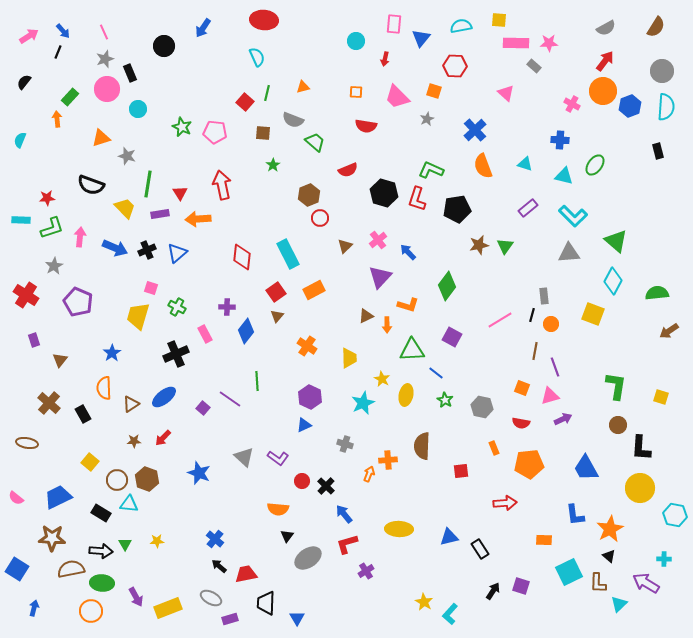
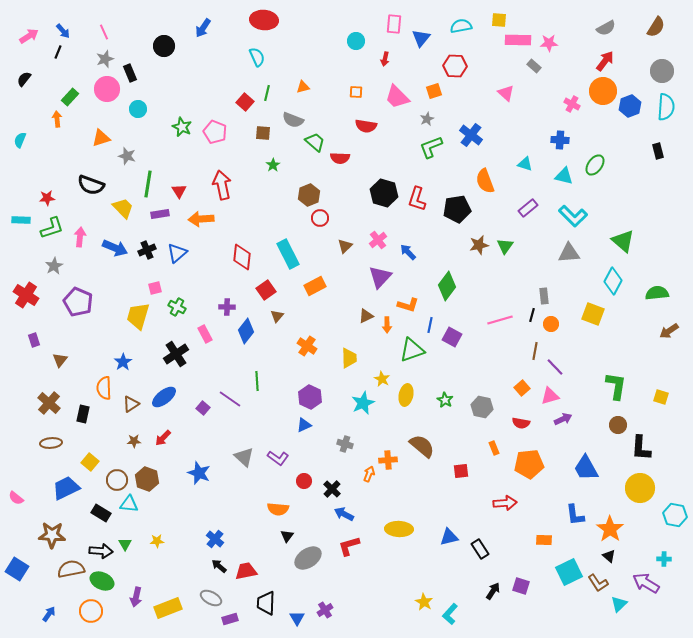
pink rectangle at (516, 43): moved 2 px right, 3 px up
black semicircle at (24, 82): moved 3 px up
orange square at (434, 91): rotated 35 degrees counterclockwise
blue cross at (475, 130): moved 4 px left, 5 px down; rotated 10 degrees counterclockwise
pink pentagon at (215, 132): rotated 15 degrees clockwise
orange semicircle at (483, 166): moved 2 px right, 15 px down
red semicircle at (348, 170): moved 8 px left, 12 px up; rotated 24 degrees clockwise
green L-shape at (431, 170): moved 23 px up; rotated 45 degrees counterclockwise
red triangle at (180, 193): moved 1 px left, 2 px up
yellow trapezoid at (125, 208): moved 2 px left
orange arrow at (198, 219): moved 3 px right
green triangle at (616, 241): moved 7 px right
pink square at (151, 288): moved 4 px right; rotated 32 degrees counterclockwise
orange rectangle at (314, 290): moved 1 px right, 4 px up
red square at (276, 292): moved 10 px left, 2 px up
pink line at (500, 320): rotated 15 degrees clockwise
green triangle at (412, 350): rotated 16 degrees counterclockwise
blue star at (112, 353): moved 11 px right, 9 px down
black cross at (176, 354): rotated 10 degrees counterclockwise
purple line at (555, 367): rotated 24 degrees counterclockwise
blue line at (436, 373): moved 6 px left, 48 px up; rotated 63 degrees clockwise
orange square at (522, 388): rotated 28 degrees clockwise
black rectangle at (83, 414): rotated 42 degrees clockwise
brown ellipse at (27, 443): moved 24 px right; rotated 15 degrees counterclockwise
brown semicircle at (422, 446): rotated 128 degrees clockwise
red circle at (302, 481): moved 2 px right
black cross at (326, 486): moved 6 px right, 3 px down
blue trapezoid at (58, 497): moved 8 px right, 9 px up
blue arrow at (344, 514): rotated 24 degrees counterclockwise
orange star at (610, 529): rotated 8 degrees counterclockwise
brown star at (52, 538): moved 3 px up
red L-shape at (347, 544): moved 2 px right, 2 px down
purple cross at (366, 571): moved 41 px left, 39 px down
red trapezoid at (246, 574): moved 3 px up
green ellipse at (102, 583): moved 2 px up; rotated 20 degrees clockwise
brown L-shape at (598, 583): rotated 35 degrees counterclockwise
purple arrow at (136, 597): rotated 42 degrees clockwise
blue arrow at (34, 608): moved 15 px right, 6 px down; rotated 21 degrees clockwise
